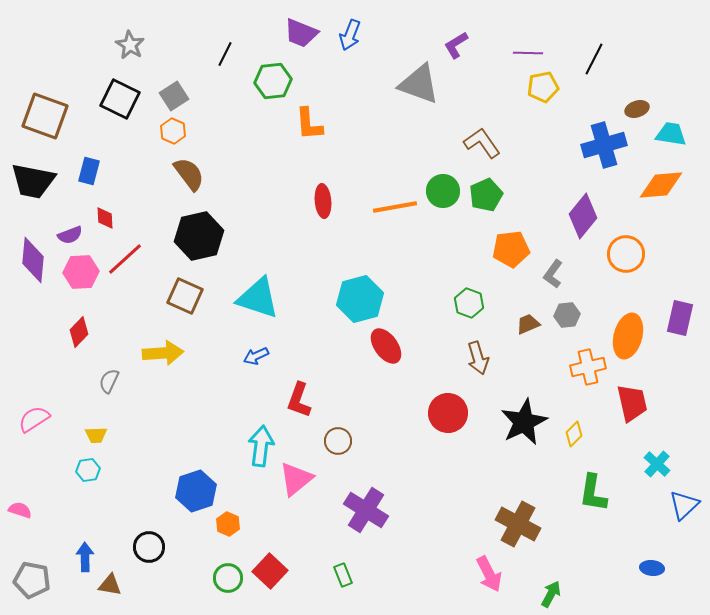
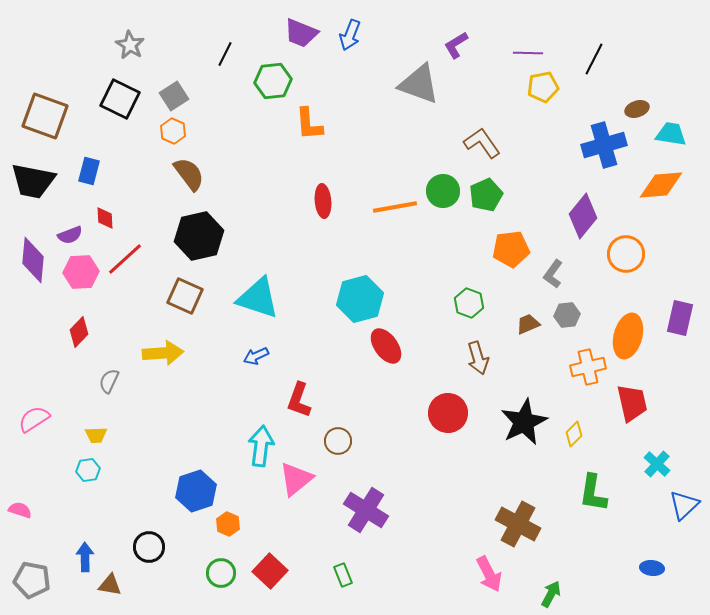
green circle at (228, 578): moved 7 px left, 5 px up
